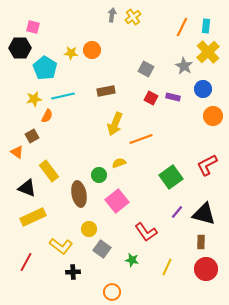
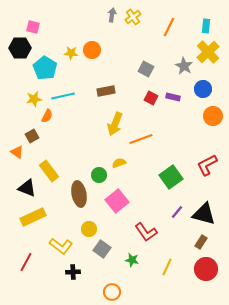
orange line at (182, 27): moved 13 px left
brown rectangle at (201, 242): rotated 32 degrees clockwise
